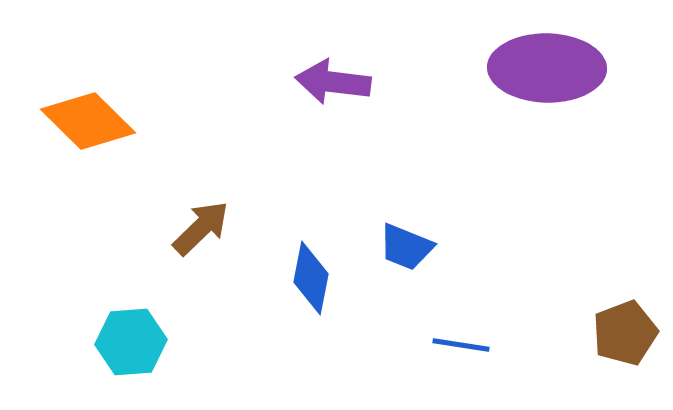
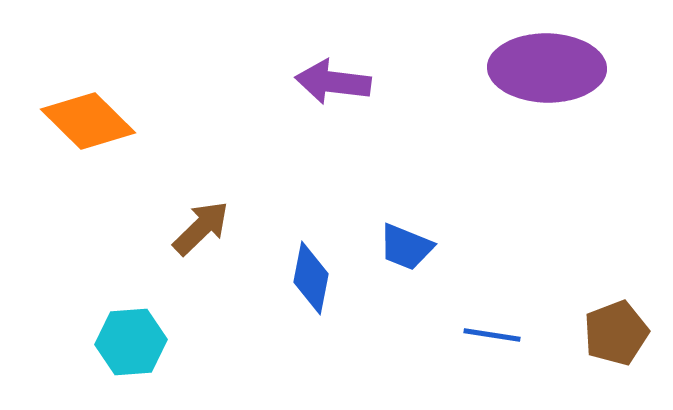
brown pentagon: moved 9 px left
blue line: moved 31 px right, 10 px up
